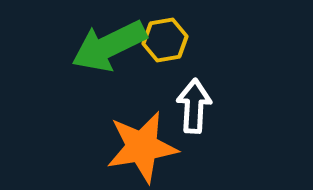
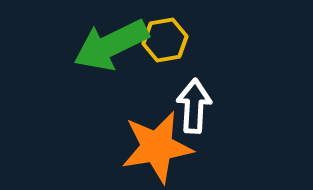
green arrow: moved 2 px right, 1 px up
orange star: moved 15 px right
